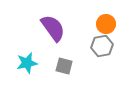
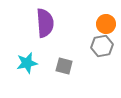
purple semicircle: moved 8 px left, 5 px up; rotated 32 degrees clockwise
